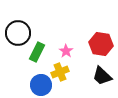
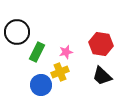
black circle: moved 1 px left, 1 px up
pink star: moved 1 px down; rotated 24 degrees clockwise
